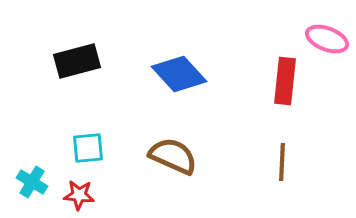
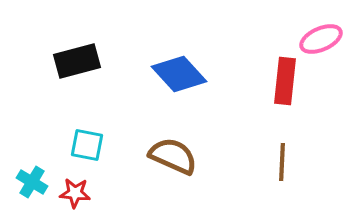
pink ellipse: moved 6 px left; rotated 45 degrees counterclockwise
cyan square: moved 1 px left, 3 px up; rotated 16 degrees clockwise
red star: moved 4 px left, 2 px up
